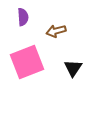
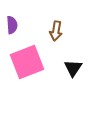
purple semicircle: moved 11 px left, 8 px down
brown arrow: rotated 66 degrees counterclockwise
